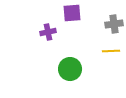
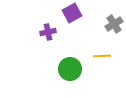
purple square: rotated 24 degrees counterclockwise
gray cross: rotated 24 degrees counterclockwise
yellow line: moved 9 px left, 5 px down
